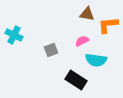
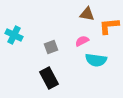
orange L-shape: moved 1 px right, 1 px down
gray square: moved 3 px up
black rectangle: moved 27 px left, 2 px up; rotated 30 degrees clockwise
